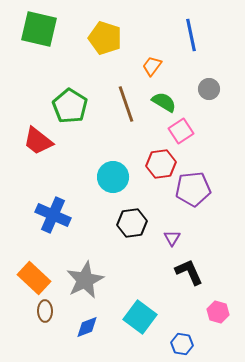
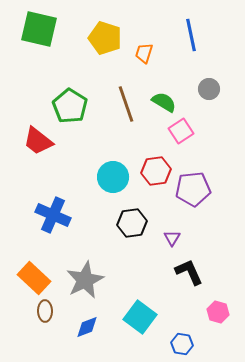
orange trapezoid: moved 8 px left, 13 px up; rotated 20 degrees counterclockwise
red hexagon: moved 5 px left, 7 px down
